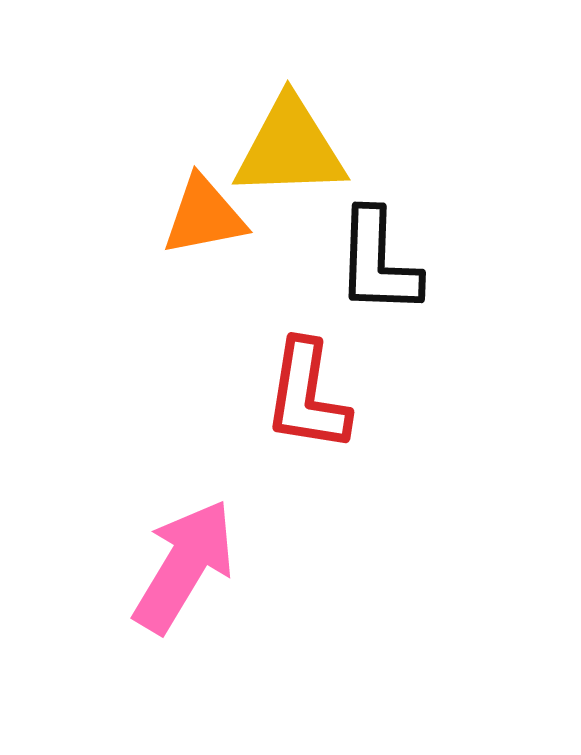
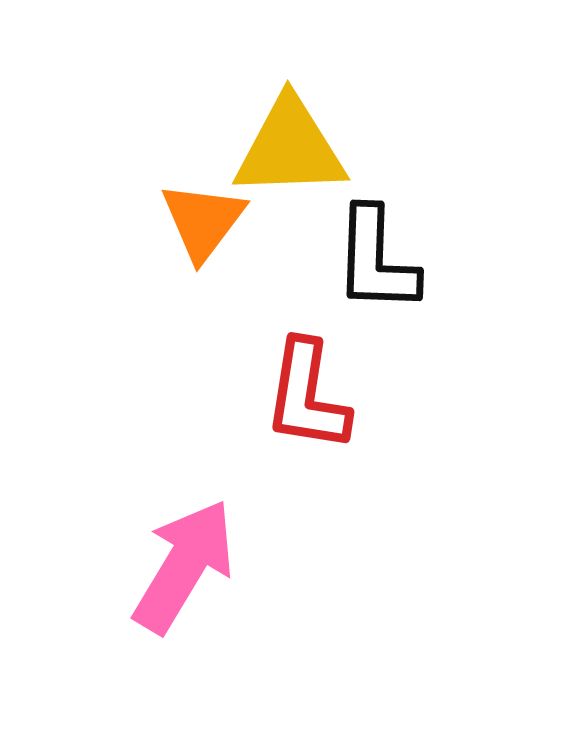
orange triangle: moved 1 px left, 5 px down; rotated 42 degrees counterclockwise
black L-shape: moved 2 px left, 2 px up
